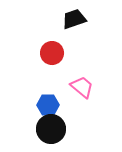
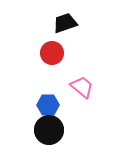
black trapezoid: moved 9 px left, 4 px down
black circle: moved 2 px left, 1 px down
